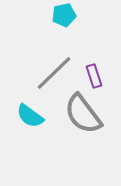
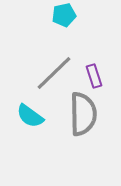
gray semicircle: rotated 144 degrees counterclockwise
